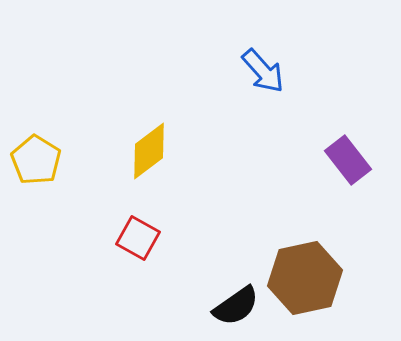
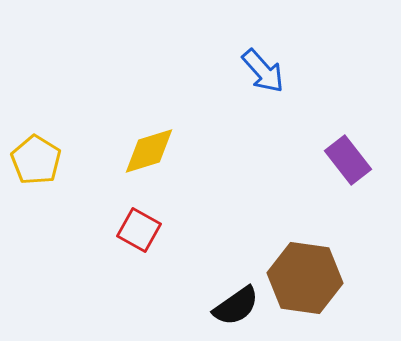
yellow diamond: rotated 20 degrees clockwise
red square: moved 1 px right, 8 px up
brown hexagon: rotated 20 degrees clockwise
